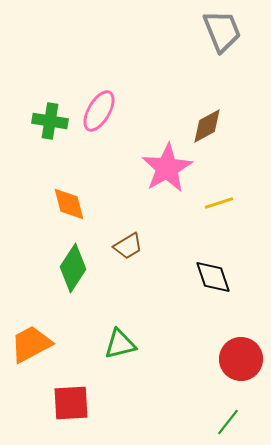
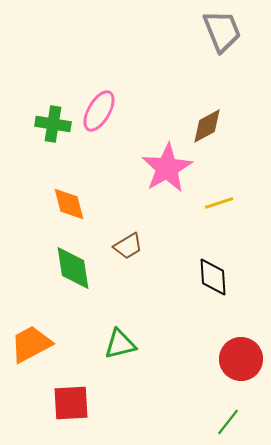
green cross: moved 3 px right, 3 px down
green diamond: rotated 42 degrees counterclockwise
black diamond: rotated 15 degrees clockwise
